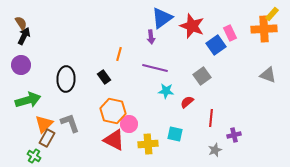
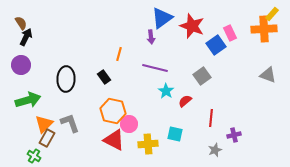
black arrow: moved 2 px right, 1 px down
cyan star: rotated 28 degrees clockwise
red semicircle: moved 2 px left, 1 px up
